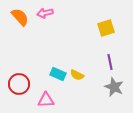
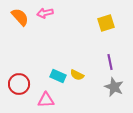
yellow square: moved 5 px up
cyan rectangle: moved 2 px down
